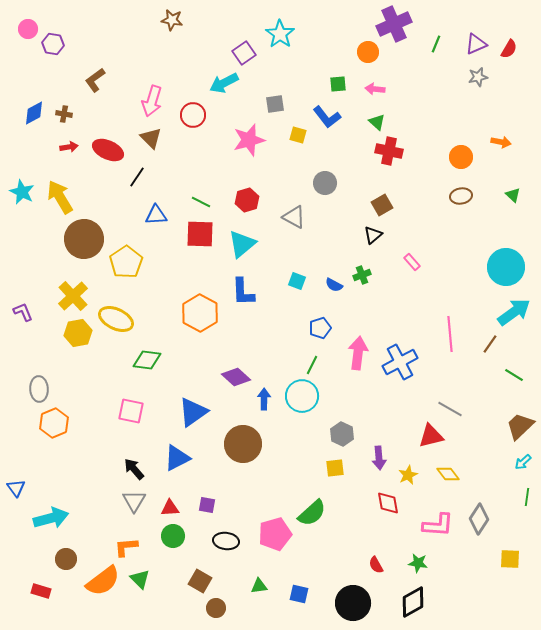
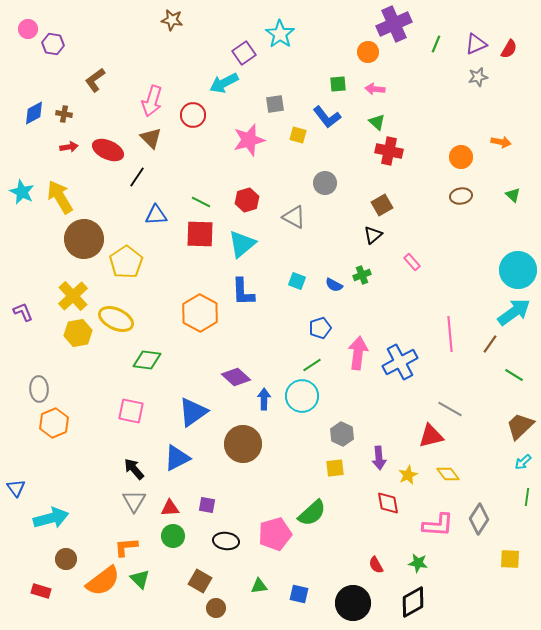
cyan circle at (506, 267): moved 12 px right, 3 px down
green line at (312, 365): rotated 30 degrees clockwise
